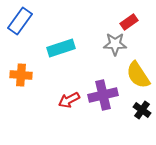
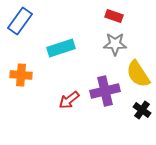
red rectangle: moved 15 px left, 6 px up; rotated 54 degrees clockwise
yellow semicircle: moved 1 px up
purple cross: moved 2 px right, 4 px up
red arrow: rotated 10 degrees counterclockwise
